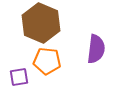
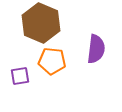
orange pentagon: moved 5 px right
purple square: moved 1 px right, 1 px up
